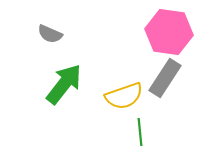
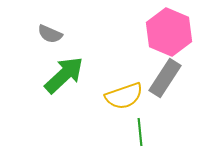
pink hexagon: rotated 15 degrees clockwise
green arrow: moved 9 px up; rotated 9 degrees clockwise
